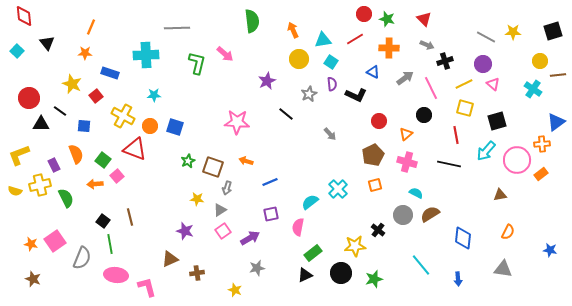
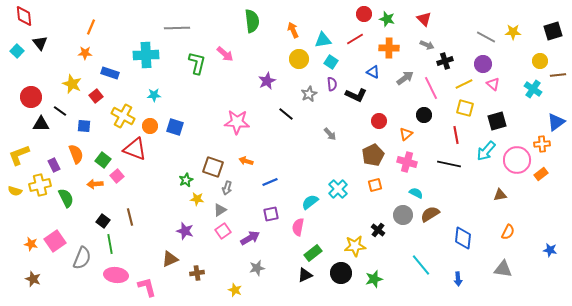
black triangle at (47, 43): moved 7 px left
red circle at (29, 98): moved 2 px right, 1 px up
green star at (188, 161): moved 2 px left, 19 px down
